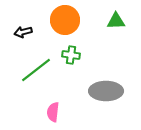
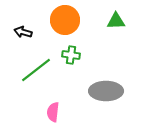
black arrow: rotated 30 degrees clockwise
